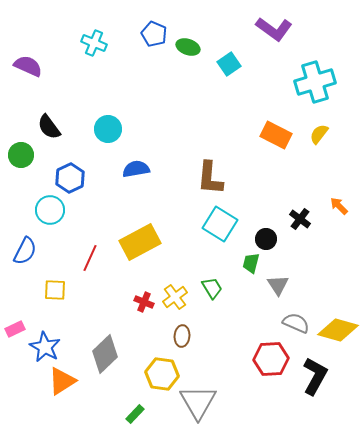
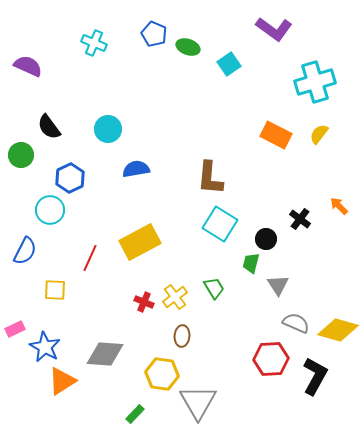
green trapezoid at (212, 288): moved 2 px right
gray diamond at (105, 354): rotated 48 degrees clockwise
